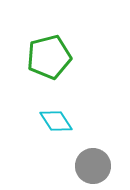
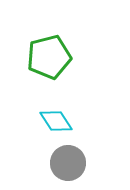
gray circle: moved 25 px left, 3 px up
